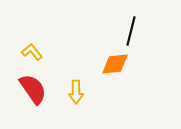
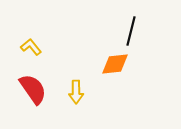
yellow L-shape: moved 1 px left, 5 px up
